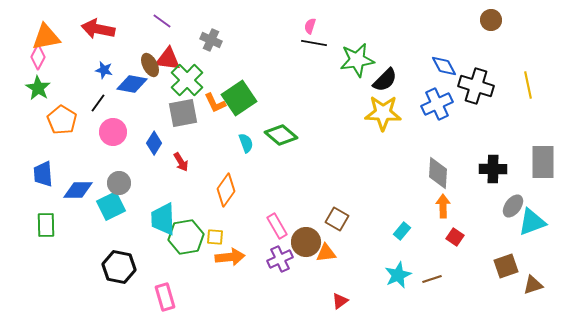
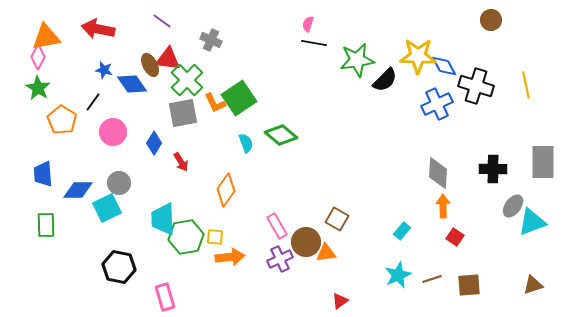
pink semicircle at (310, 26): moved 2 px left, 2 px up
blue diamond at (132, 84): rotated 44 degrees clockwise
yellow line at (528, 85): moved 2 px left
black line at (98, 103): moved 5 px left, 1 px up
yellow star at (383, 113): moved 35 px right, 57 px up
cyan square at (111, 206): moved 4 px left, 2 px down
brown square at (506, 266): moved 37 px left, 19 px down; rotated 15 degrees clockwise
